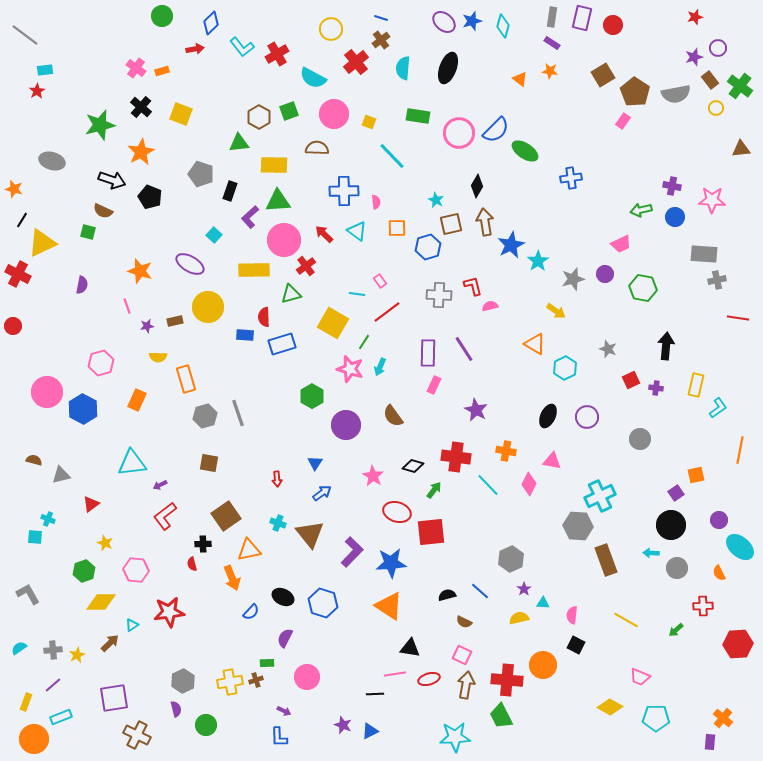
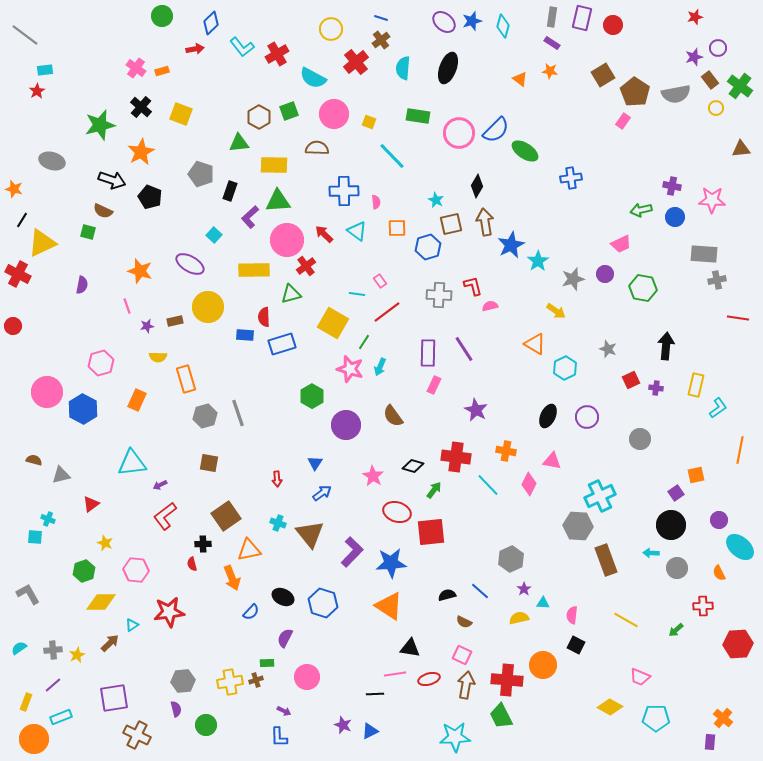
pink circle at (284, 240): moved 3 px right
gray hexagon at (183, 681): rotated 20 degrees clockwise
